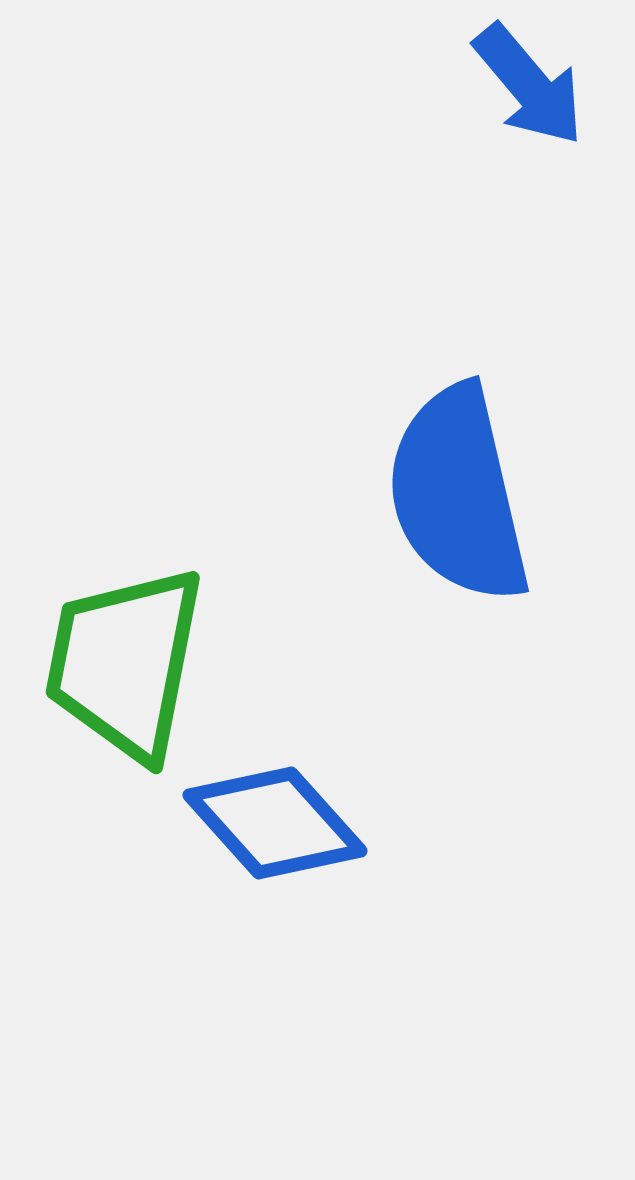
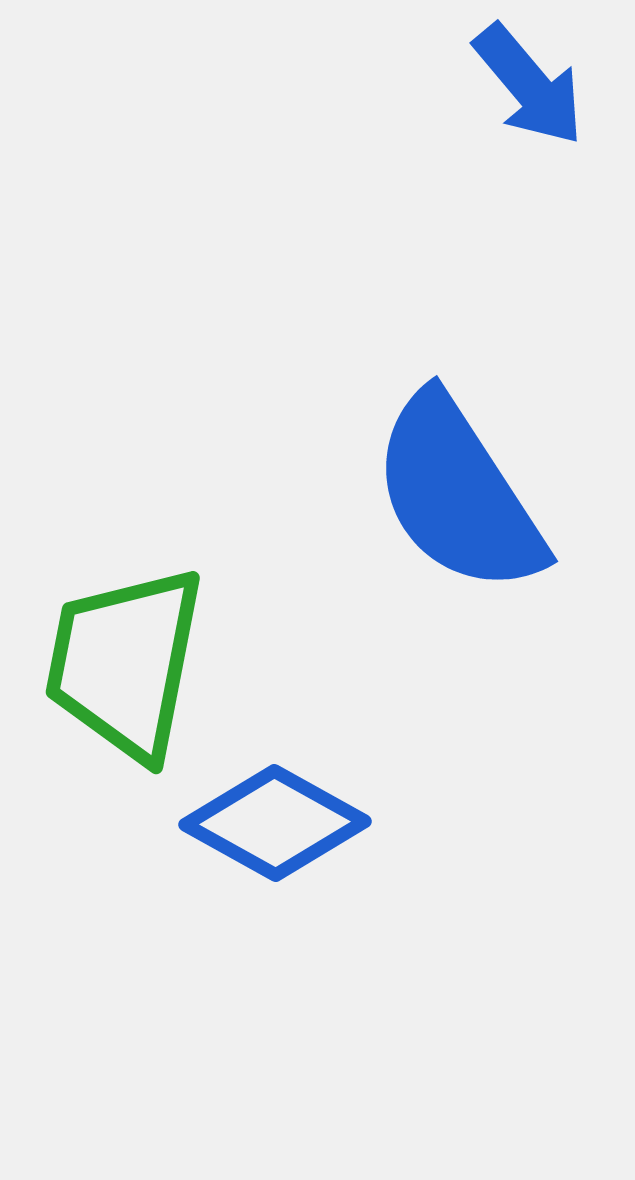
blue semicircle: rotated 20 degrees counterclockwise
blue diamond: rotated 19 degrees counterclockwise
